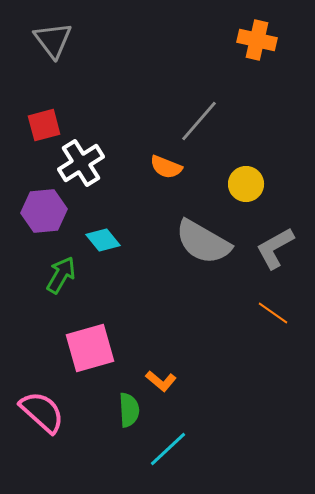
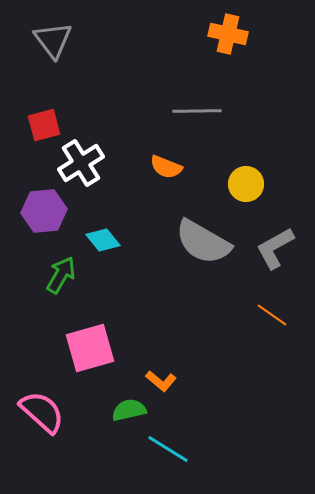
orange cross: moved 29 px left, 6 px up
gray line: moved 2 px left, 10 px up; rotated 48 degrees clockwise
orange line: moved 1 px left, 2 px down
green semicircle: rotated 100 degrees counterclockwise
cyan line: rotated 75 degrees clockwise
